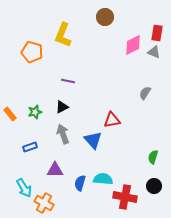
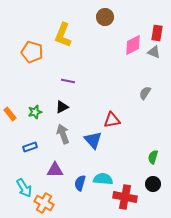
black circle: moved 1 px left, 2 px up
